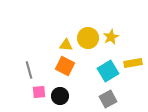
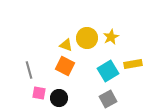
yellow circle: moved 1 px left
yellow triangle: rotated 16 degrees clockwise
yellow rectangle: moved 1 px down
pink square: moved 1 px down; rotated 16 degrees clockwise
black circle: moved 1 px left, 2 px down
